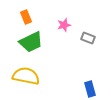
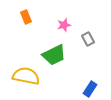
gray rectangle: moved 1 px down; rotated 40 degrees clockwise
green trapezoid: moved 23 px right, 13 px down
blue rectangle: rotated 49 degrees clockwise
